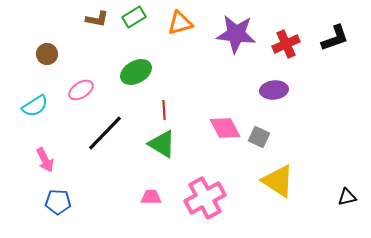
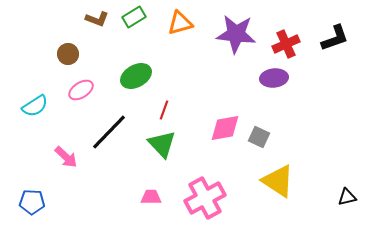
brown L-shape: rotated 10 degrees clockwise
brown circle: moved 21 px right
green ellipse: moved 4 px down
purple ellipse: moved 12 px up
red line: rotated 24 degrees clockwise
pink diamond: rotated 72 degrees counterclockwise
black line: moved 4 px right, 1 px up
green triangle: rotated 16 degrees clockwise
pink arrow: moved 21 px right, 3 px up; rotated 20 degrees counterclockwise
blue pentagon: moved 26 px left
